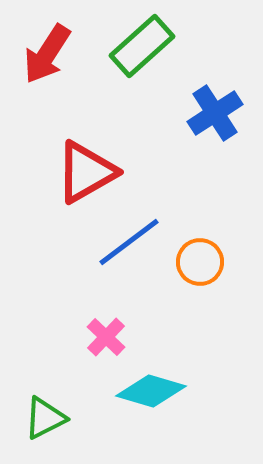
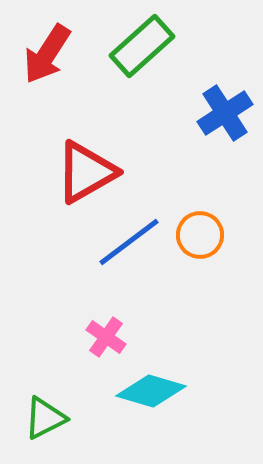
blue cross: moved 10 px right
orange circle: moved 27 px up
pink cross: rotated 9 degrees counterclockwise
